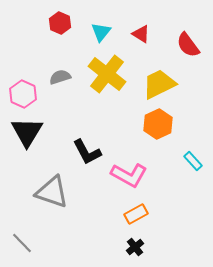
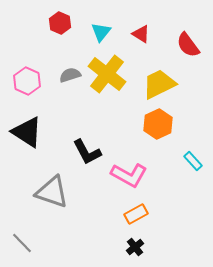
gray semicircle: moved 10 px right, 2 px up
pink hexagon: moved 4 px right, 13 px up
black triangle: rotated 28 degrees counterclockwise
